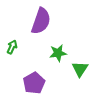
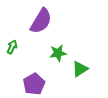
purple semicircle: rotated 12 degrees clockwise
green triangle: rotated 24 degrees clockwise
purple pentagon: moved 1 px down
